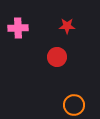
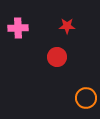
orange circle: moved 12 px right, 7 px up
